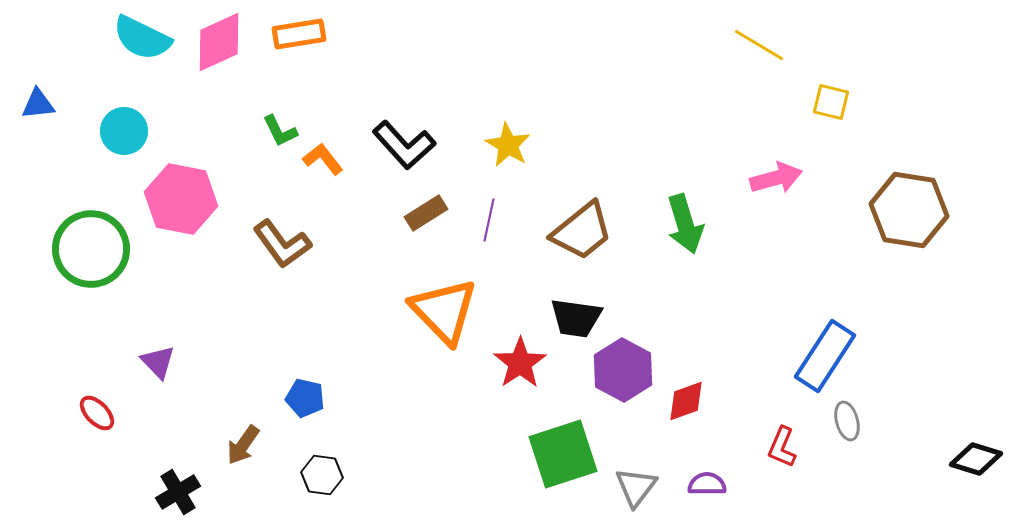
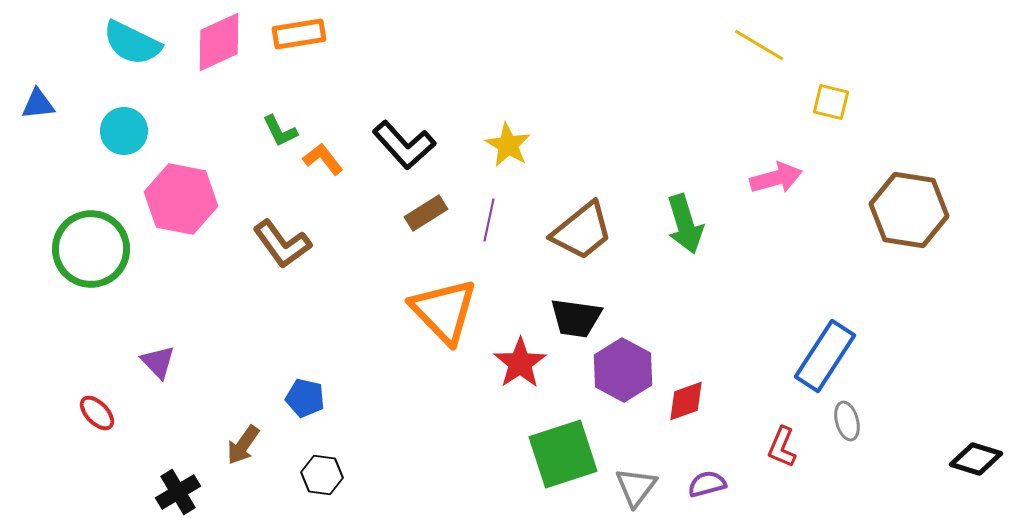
cyan semicircle: moved 10 px left, 5 px down
purple semicircle: rotated 15 degrees counterclockwise
